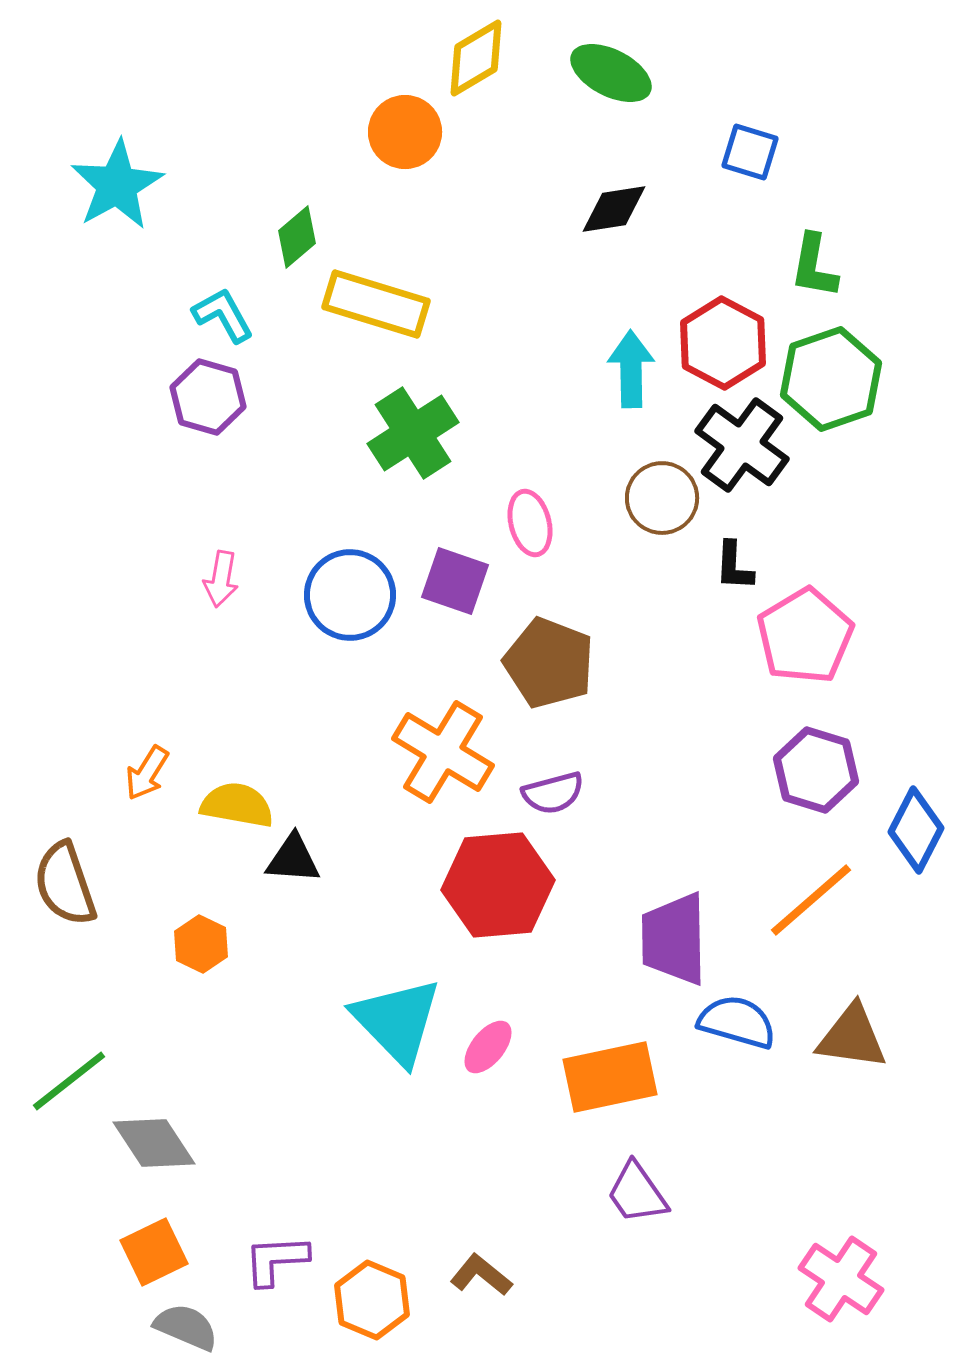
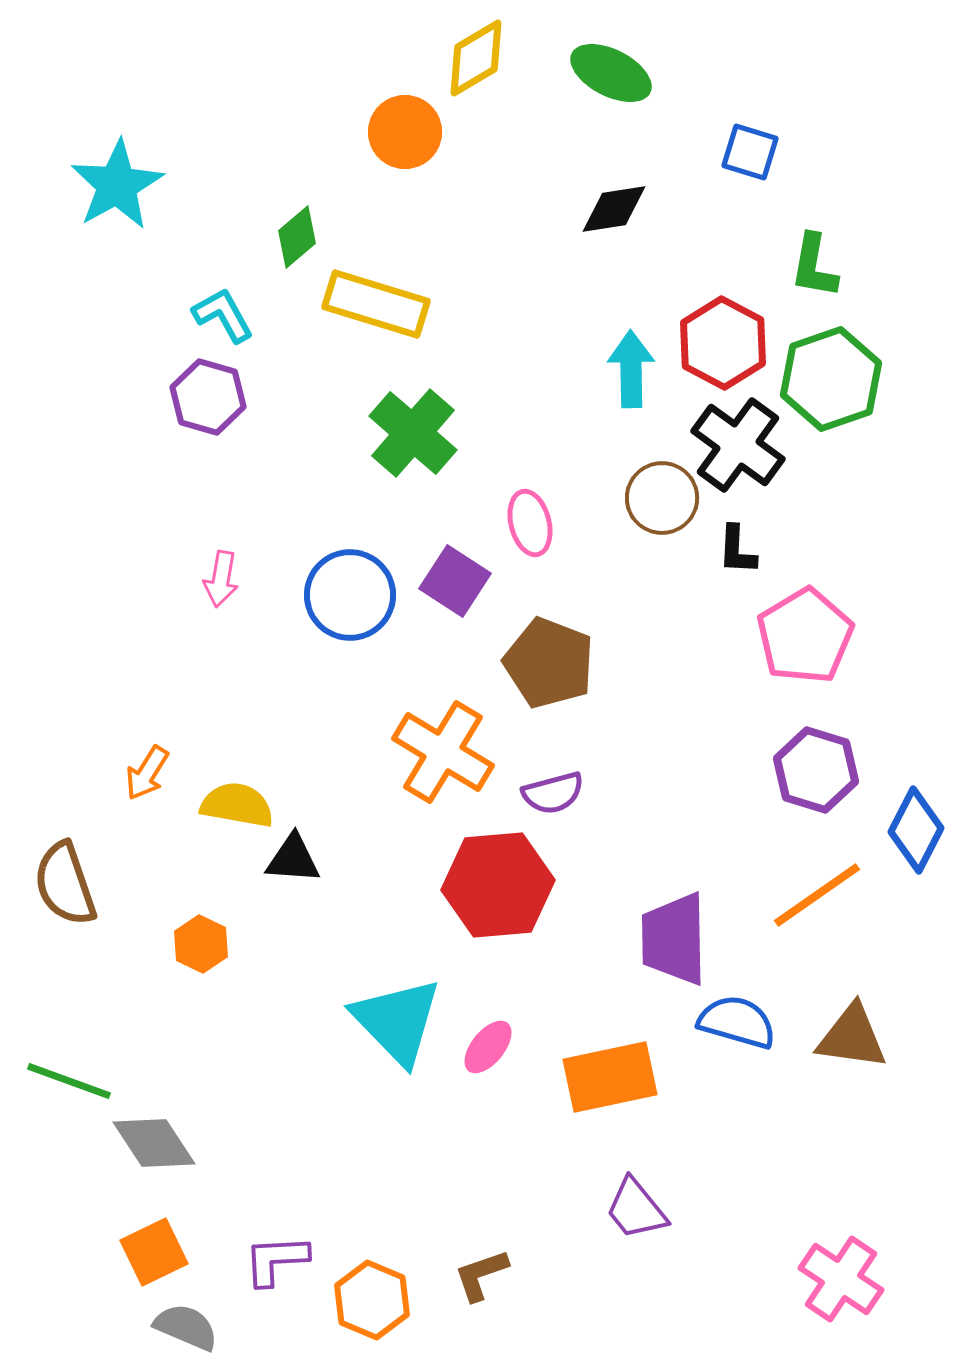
green cross at (413, 433): rotated 16 degrees counterclockwise
black cross at (742, 445): moved 4 px left
black L-shape at (734, 566): moved 3 px right, 16 px up
purple square at (455, 581): rotated 14 degrees clockwise
orange line at (811, 900): moved 6 px right, 5 px up; rotated 6 degrees clockwise
green line at (69, 1081): rotated 58 degrees clockwise
purple trapezoid at (637, 1193): moved 1 px left, 16 px down; rotated 4 degrees counterclockwise
brown L-shape at (481, 1275): rotated 58 degrees counterclockwise
